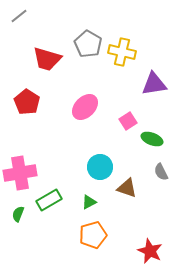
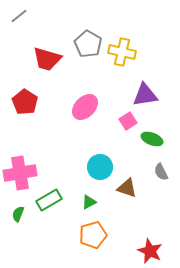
purple triangle: moved 9 px left, 11 px down
red pentagon: moved 2 px left
